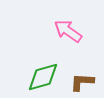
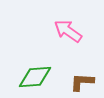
green diamond: moved 8 px left; rotated 12 degrees clockwise
